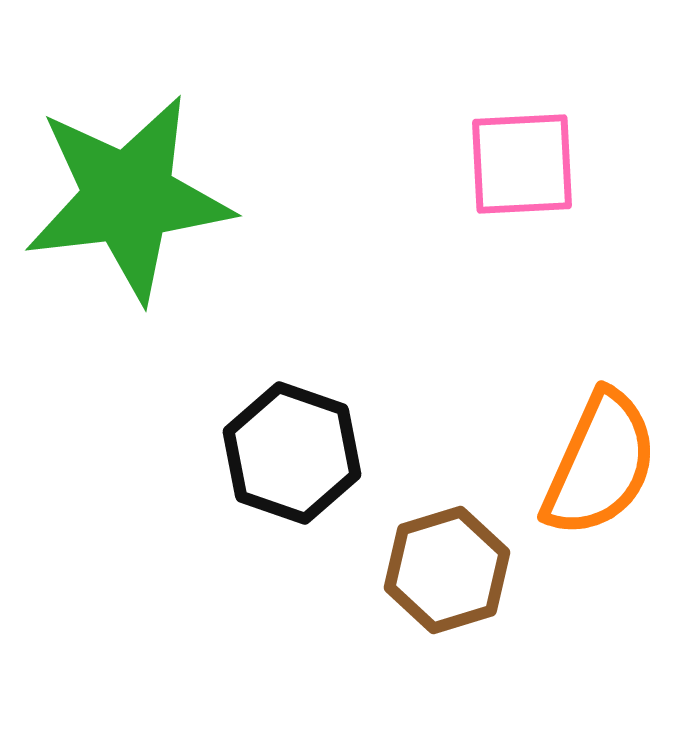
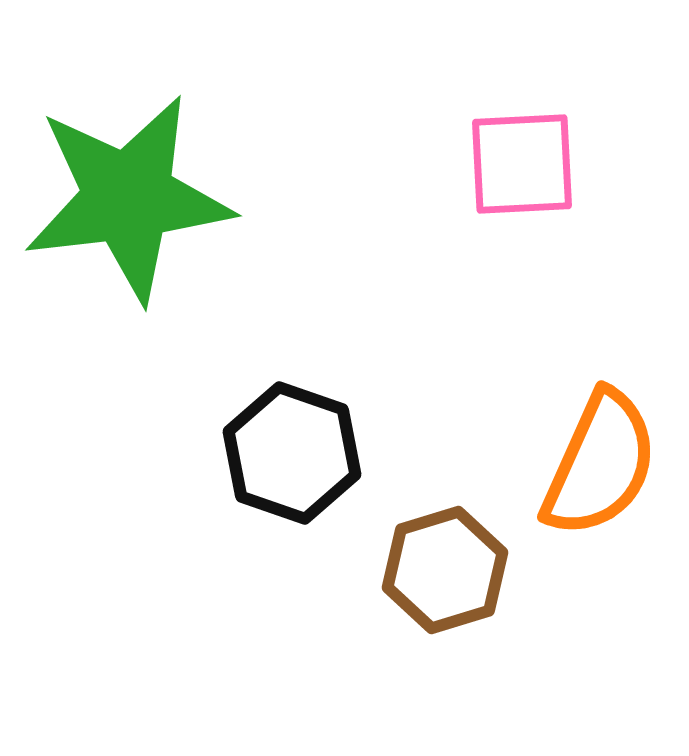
brown hexagon: moved 2 px left
